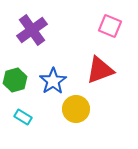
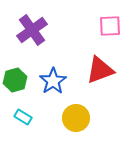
pink square: rotated 25 degrees counterclockwise
yellow circle: moved 9 px down
